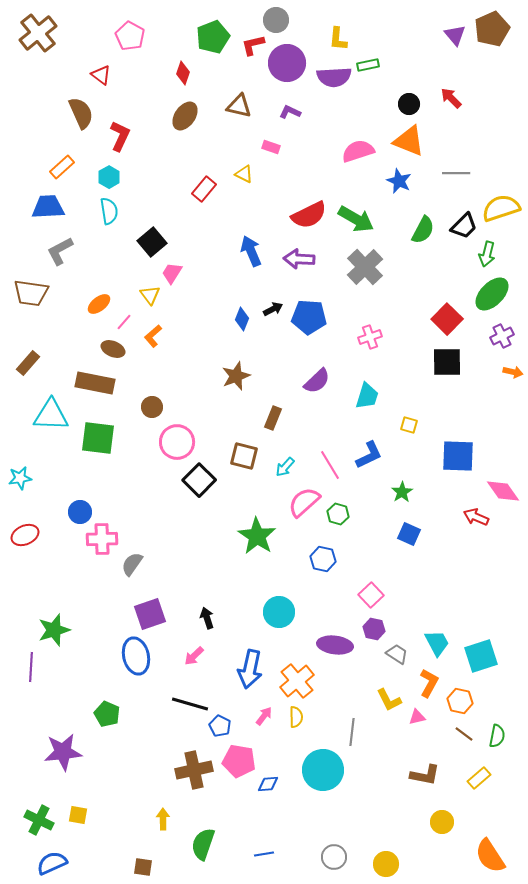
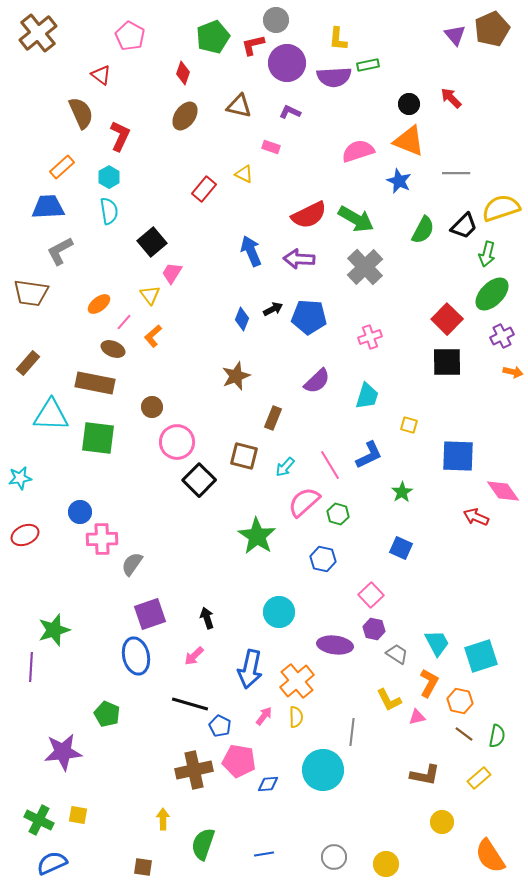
blue square at (409, 534): moved 8 px left, 14 px down
